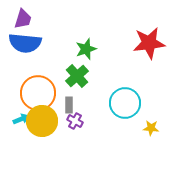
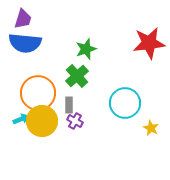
yellow star: rotated 21 degrees clockwise
